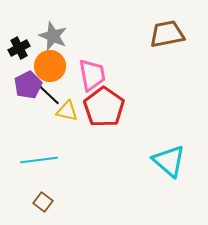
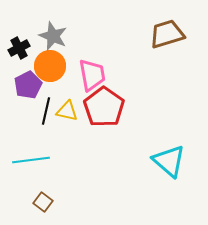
brown trapezoid: rotated 6 degrees counterclockwise
black line: moved 2 px left, 17 px down; rotated 60 degrees clockwise
cyan line: moved 8 px left
